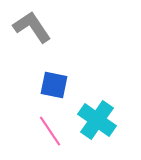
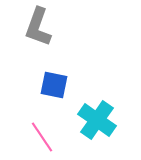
gray L-shape: moved 6 px right; rotated 126 degrees counterclockwise
pink line: moved 8 px left, 6 px down
